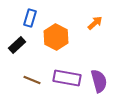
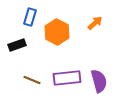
blue rectangle: moved 1 px up
orange hexagon: moved 1 px right, 5 px up
black rectangle: rotated 24 degrees clockwise
purple rectangle: rotated 16 degrees counterclockwise
